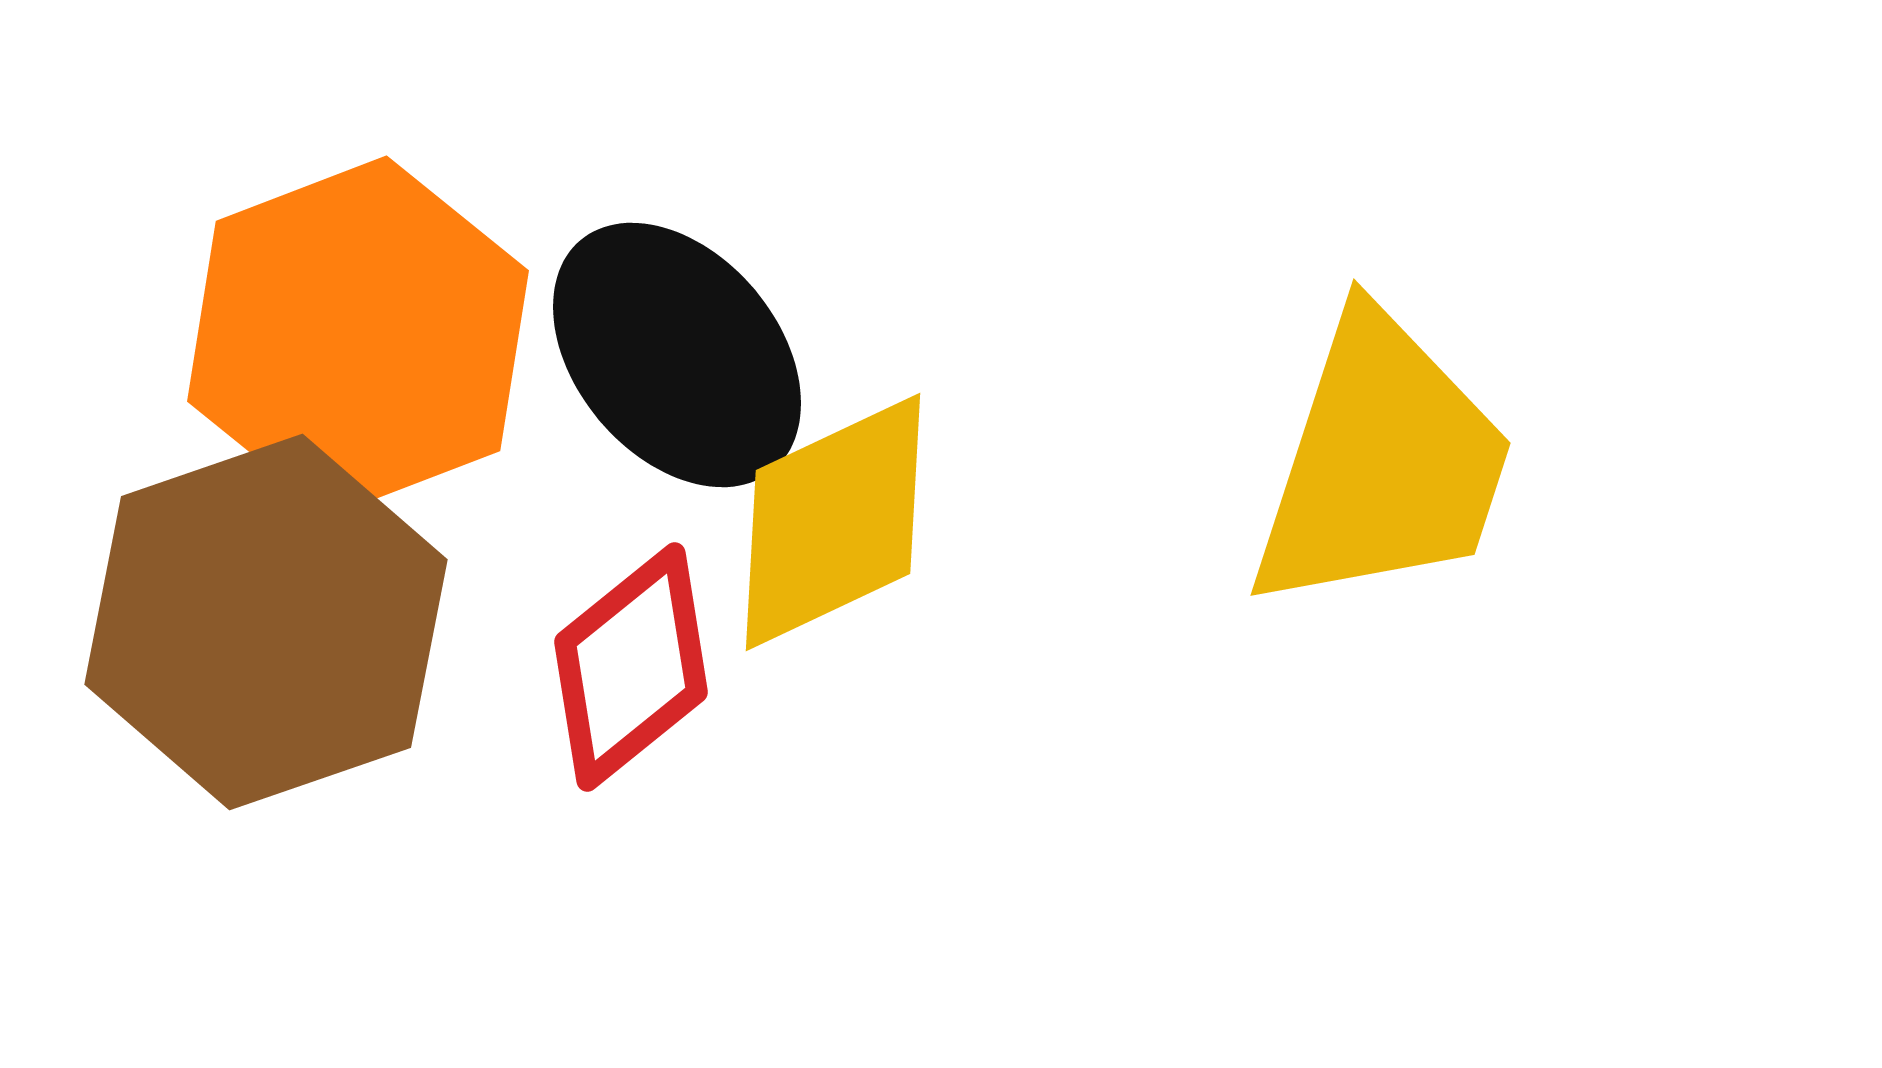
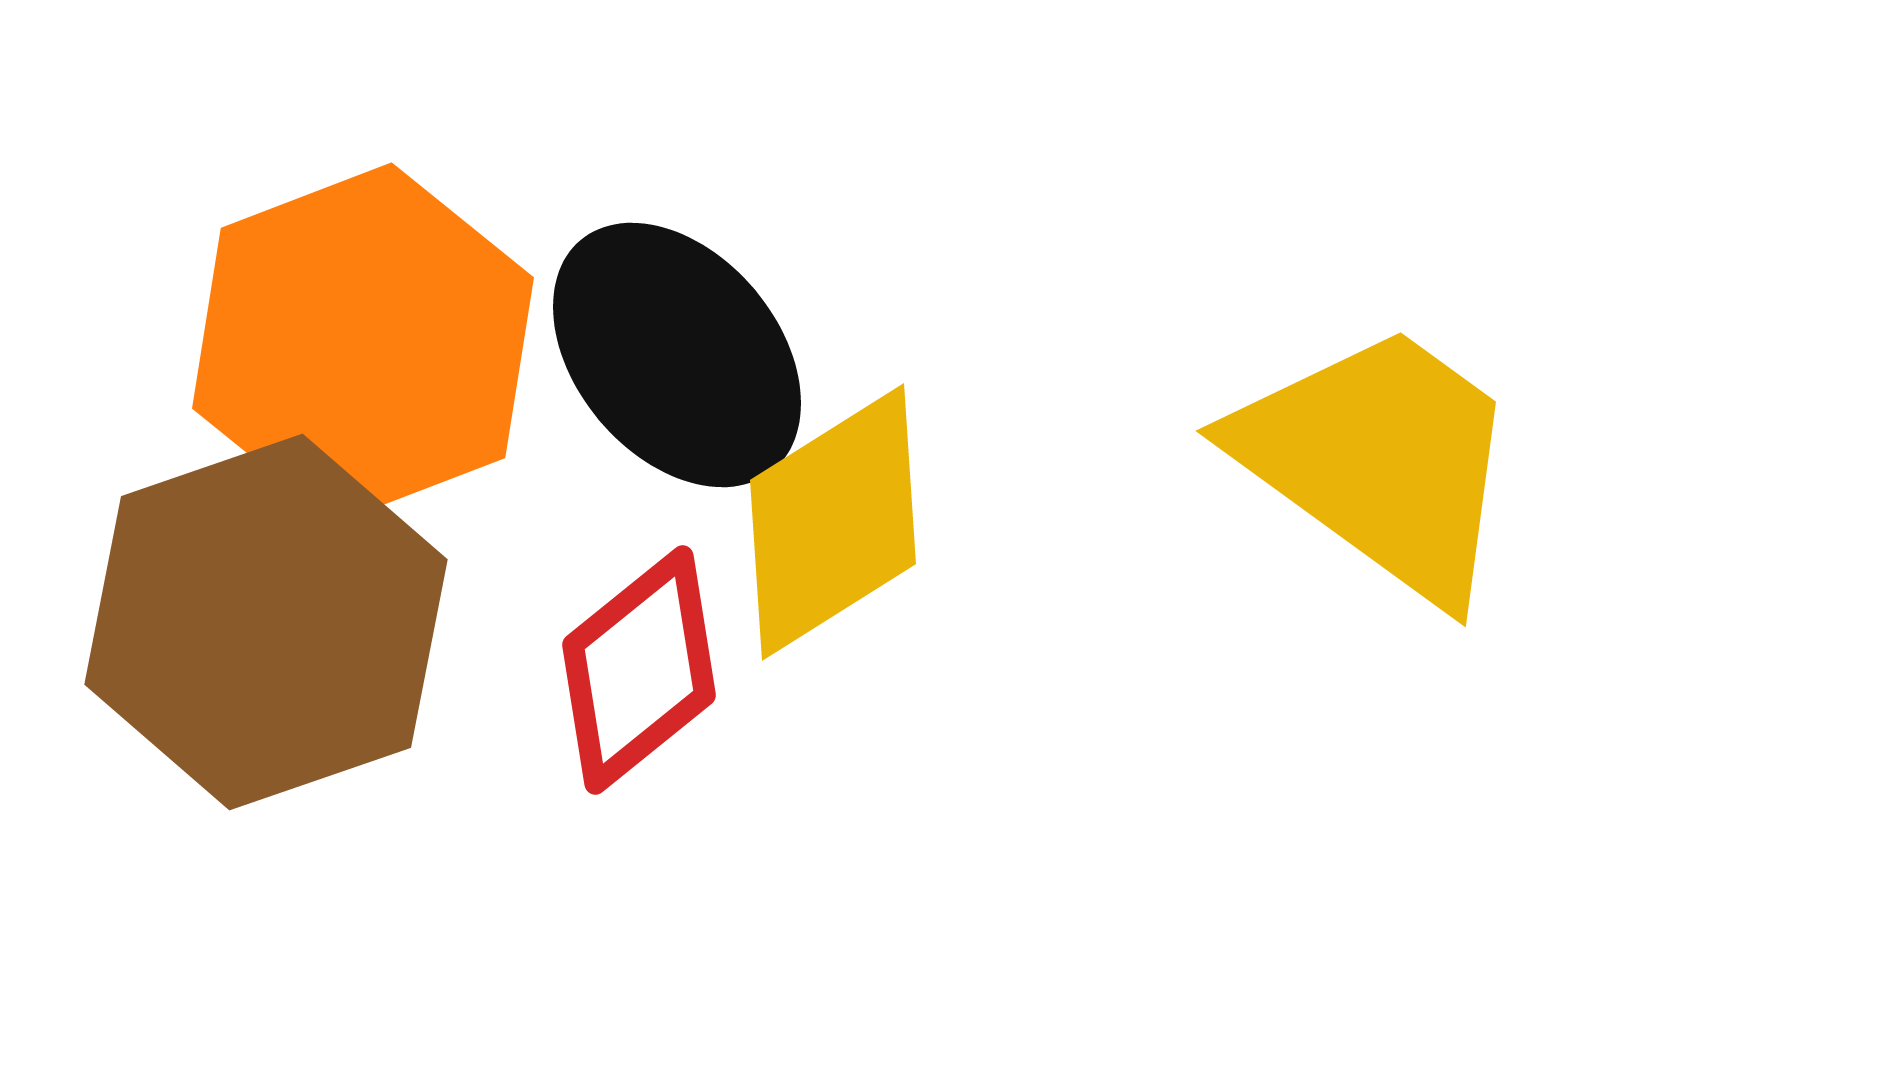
orange hexagon: moved 5 px right, 7 px down
yellow trapezoid: moved 2 px left, 2 px up; rotated 72 degrees counterclockwise
yellow diamond: rotated 7 degrees counterclockwise
red diamond: moved 8 px right, 3 px down
